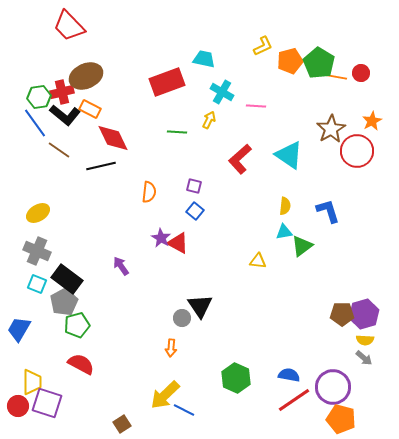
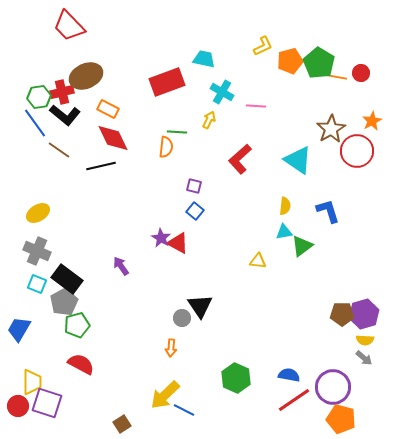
orange rectangle at (90, 109): moved 18 px right
cyan triangle at (289, 155): moved 9 px right, 5 px down
orange semicircle at (149, 192): moved 17 px right, 45 px up
